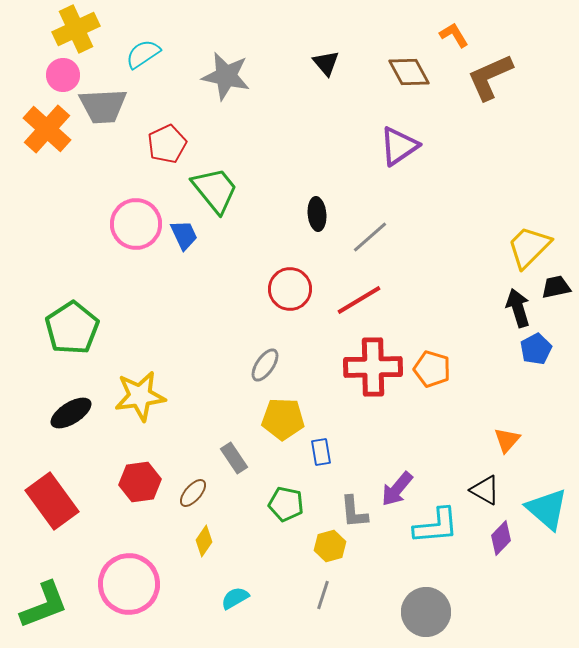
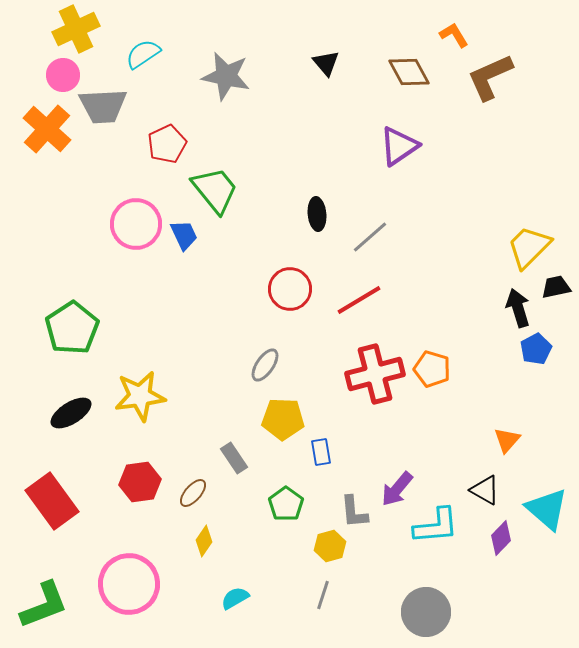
red cross at (373, 367): moved 2 px right, 7 px down; rotated 14 degrees counterclockwise
green pentagon at (286, 504): rotated 24 degrees clockwise
